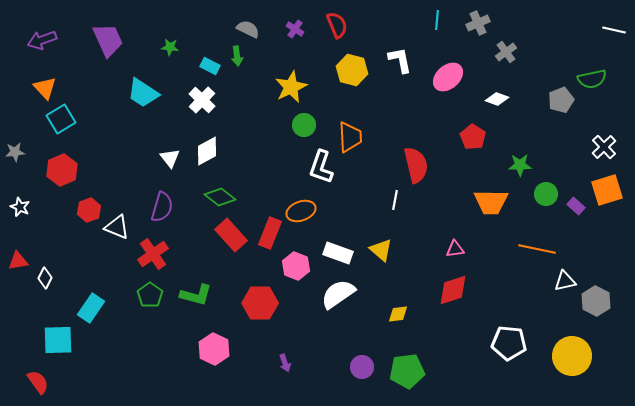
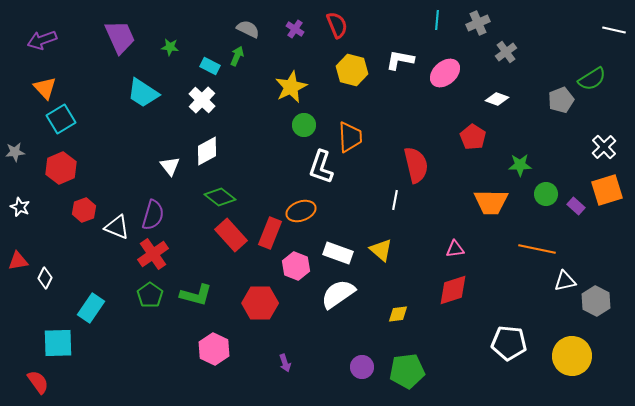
purple trapezoid at (108, 40): moved 12 px right, 3 px up
green arrow at (237, 56): rotated 150 degrees counterclockwise
white L-shape at (400, 60): rotated 68 degrees counterclockwise
pink ellipse at (448, 77): moved 3 px left, 4 px up
green semicircle at (592, 79): rotated 20 degrees counterclockwise
white triangle at (170, 158): moved 8 px down
red hexagon at (62, 170): moved 1 px left, 2 px up
purple semicircle at (162, 207): moved 9 px left, 8 px down
red hexagon at (89, 210): moved 5 px left
cyan square at (58, 340): moved 3 px down
